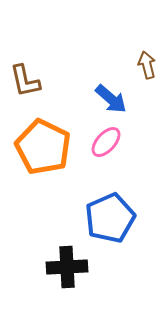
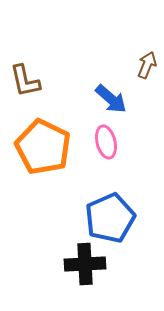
brown arrow: rotated 36 degrees clockwise
pink ellipse: rotated 56 degrees counterclockwise
black cross: moved 18 px right, 3 px up
